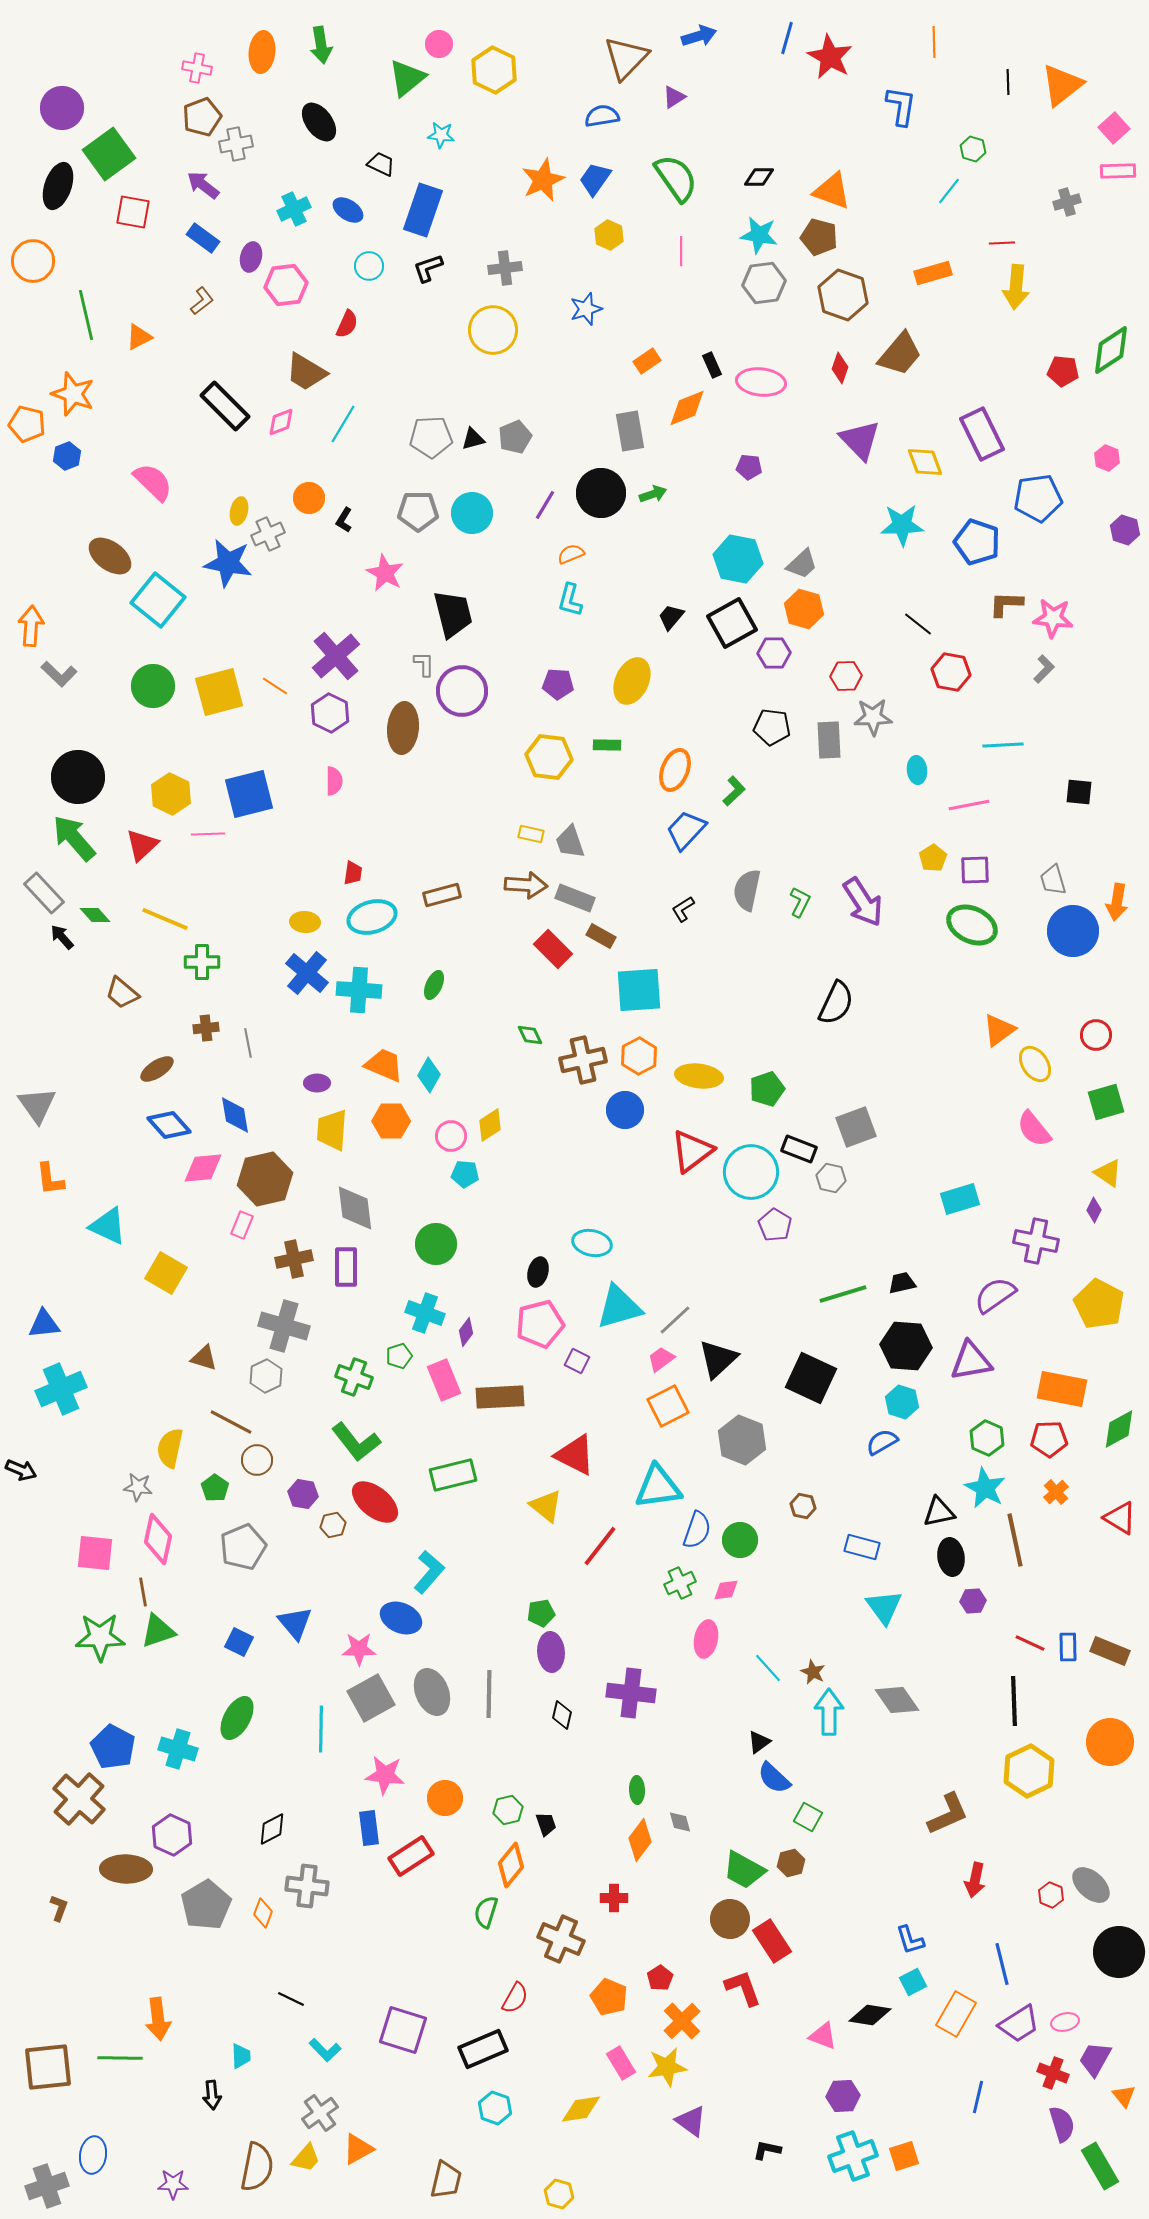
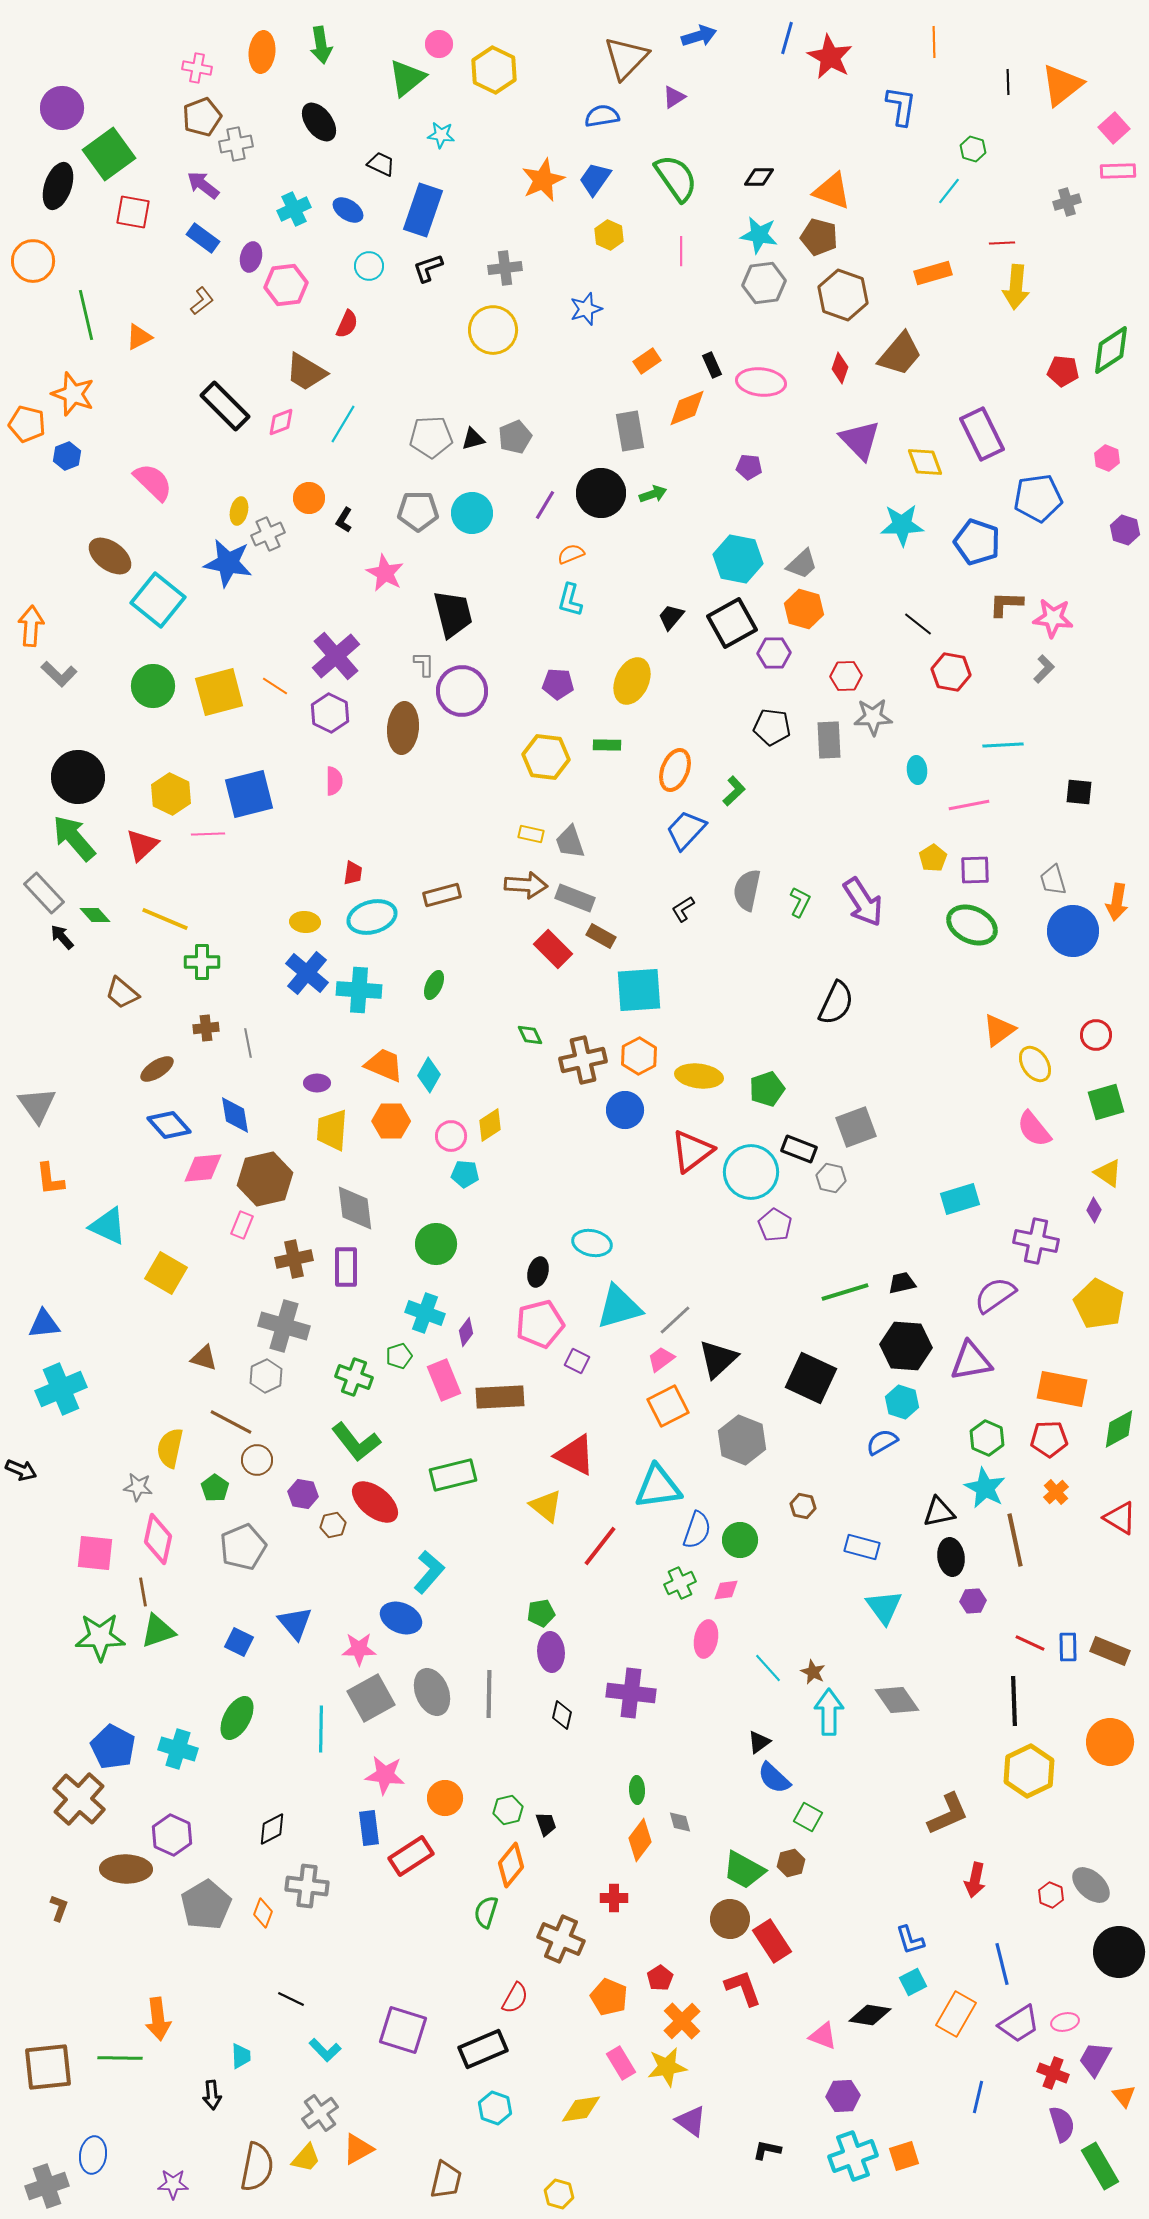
yellow hexagon at (549, 757): moved 3 px left
green line at (843, 1294): moved 2 px right, 2 px up
